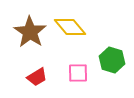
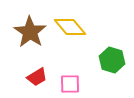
pink square: moved 8 px left, 11 px down
